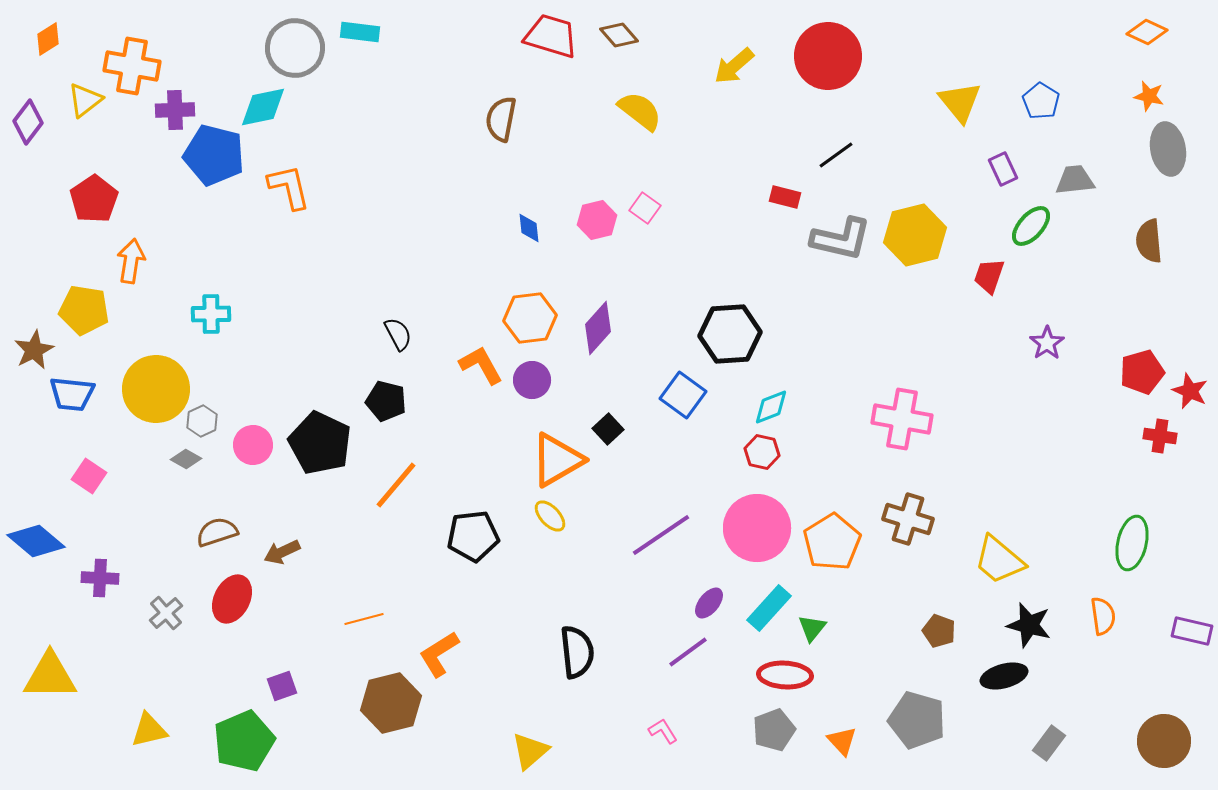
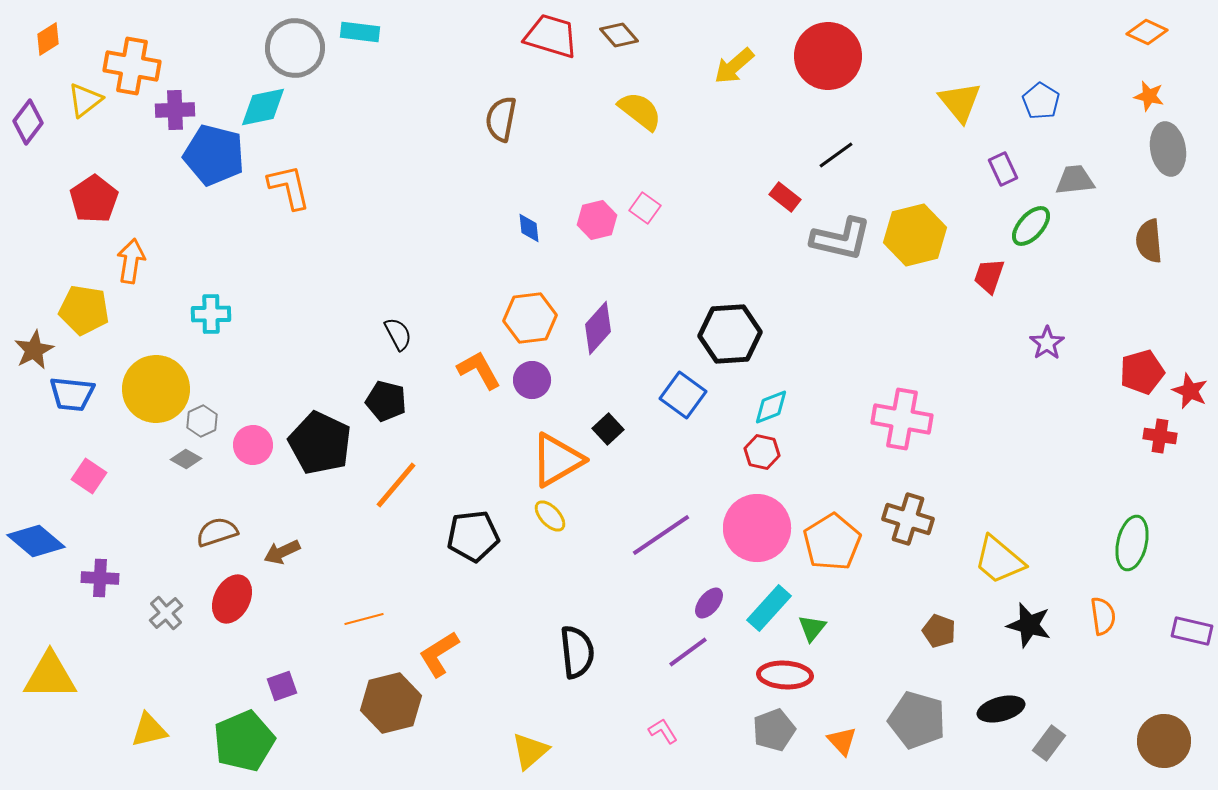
red rectangle at (785, 197): rotated 24 degrees clockwise
orange L-shape at (481, 365): moved 2 px left, 5 px down
black ellipse at (1004, 676): moved 3 px left, 33 px down
